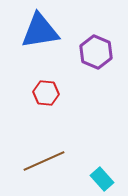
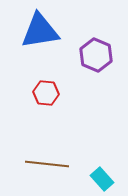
purple hexagon: moved 3 px down
brown line: moved 3 px right, 3 px down; rotated 30 degrees clockwise
